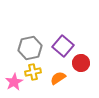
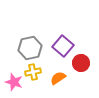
pink star: rotated 24 degrees counterclockwise
